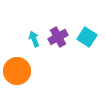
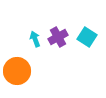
cyan arrow: moved 1 px right
